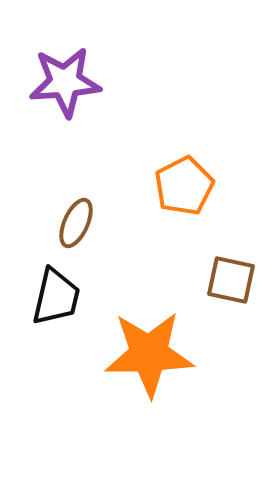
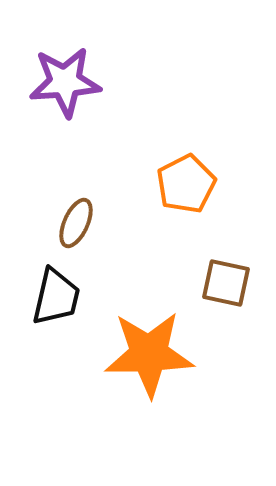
orange pentagon: moved 2 px right, 2 px up
brown square: moved 5 px left, 3 px down
